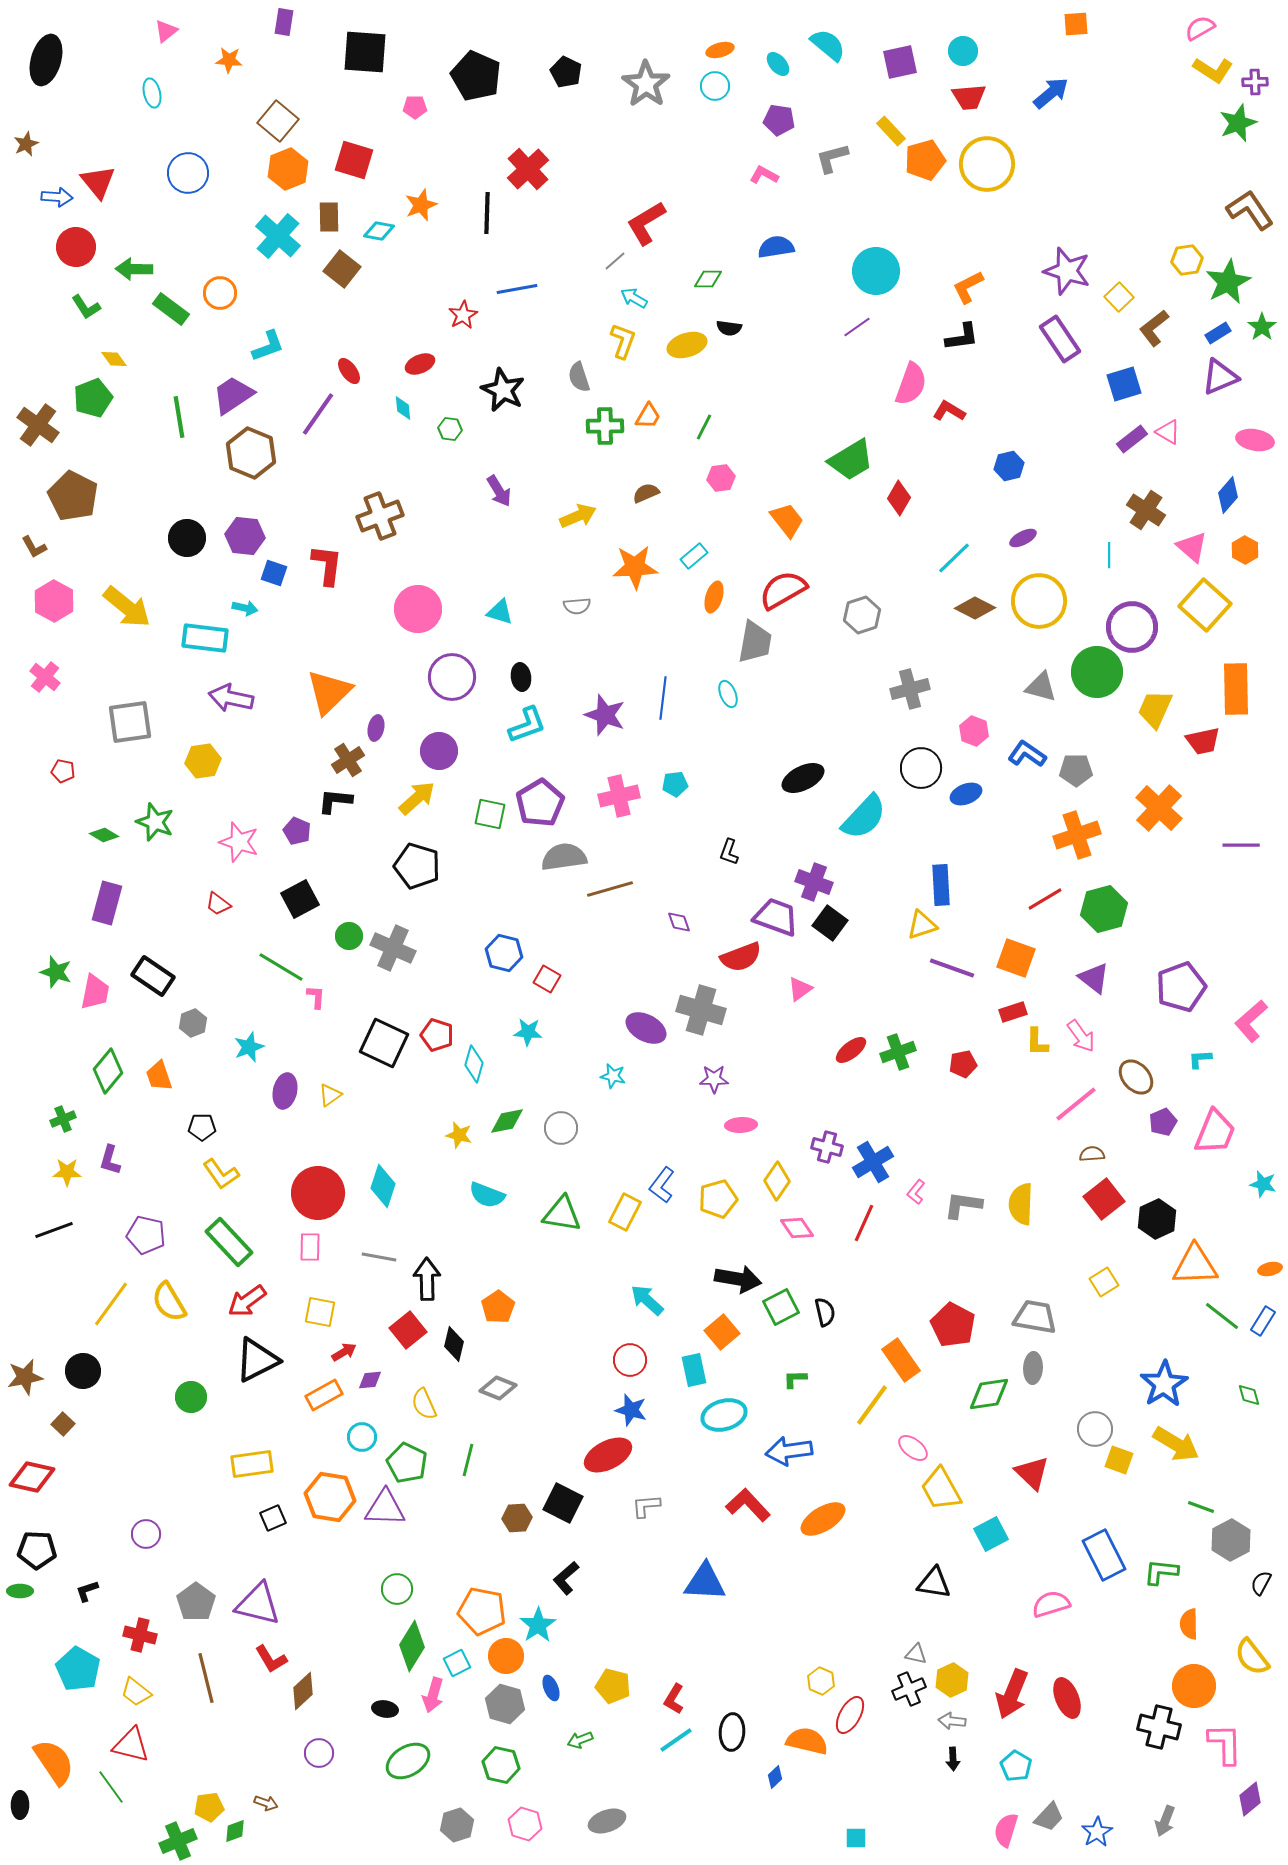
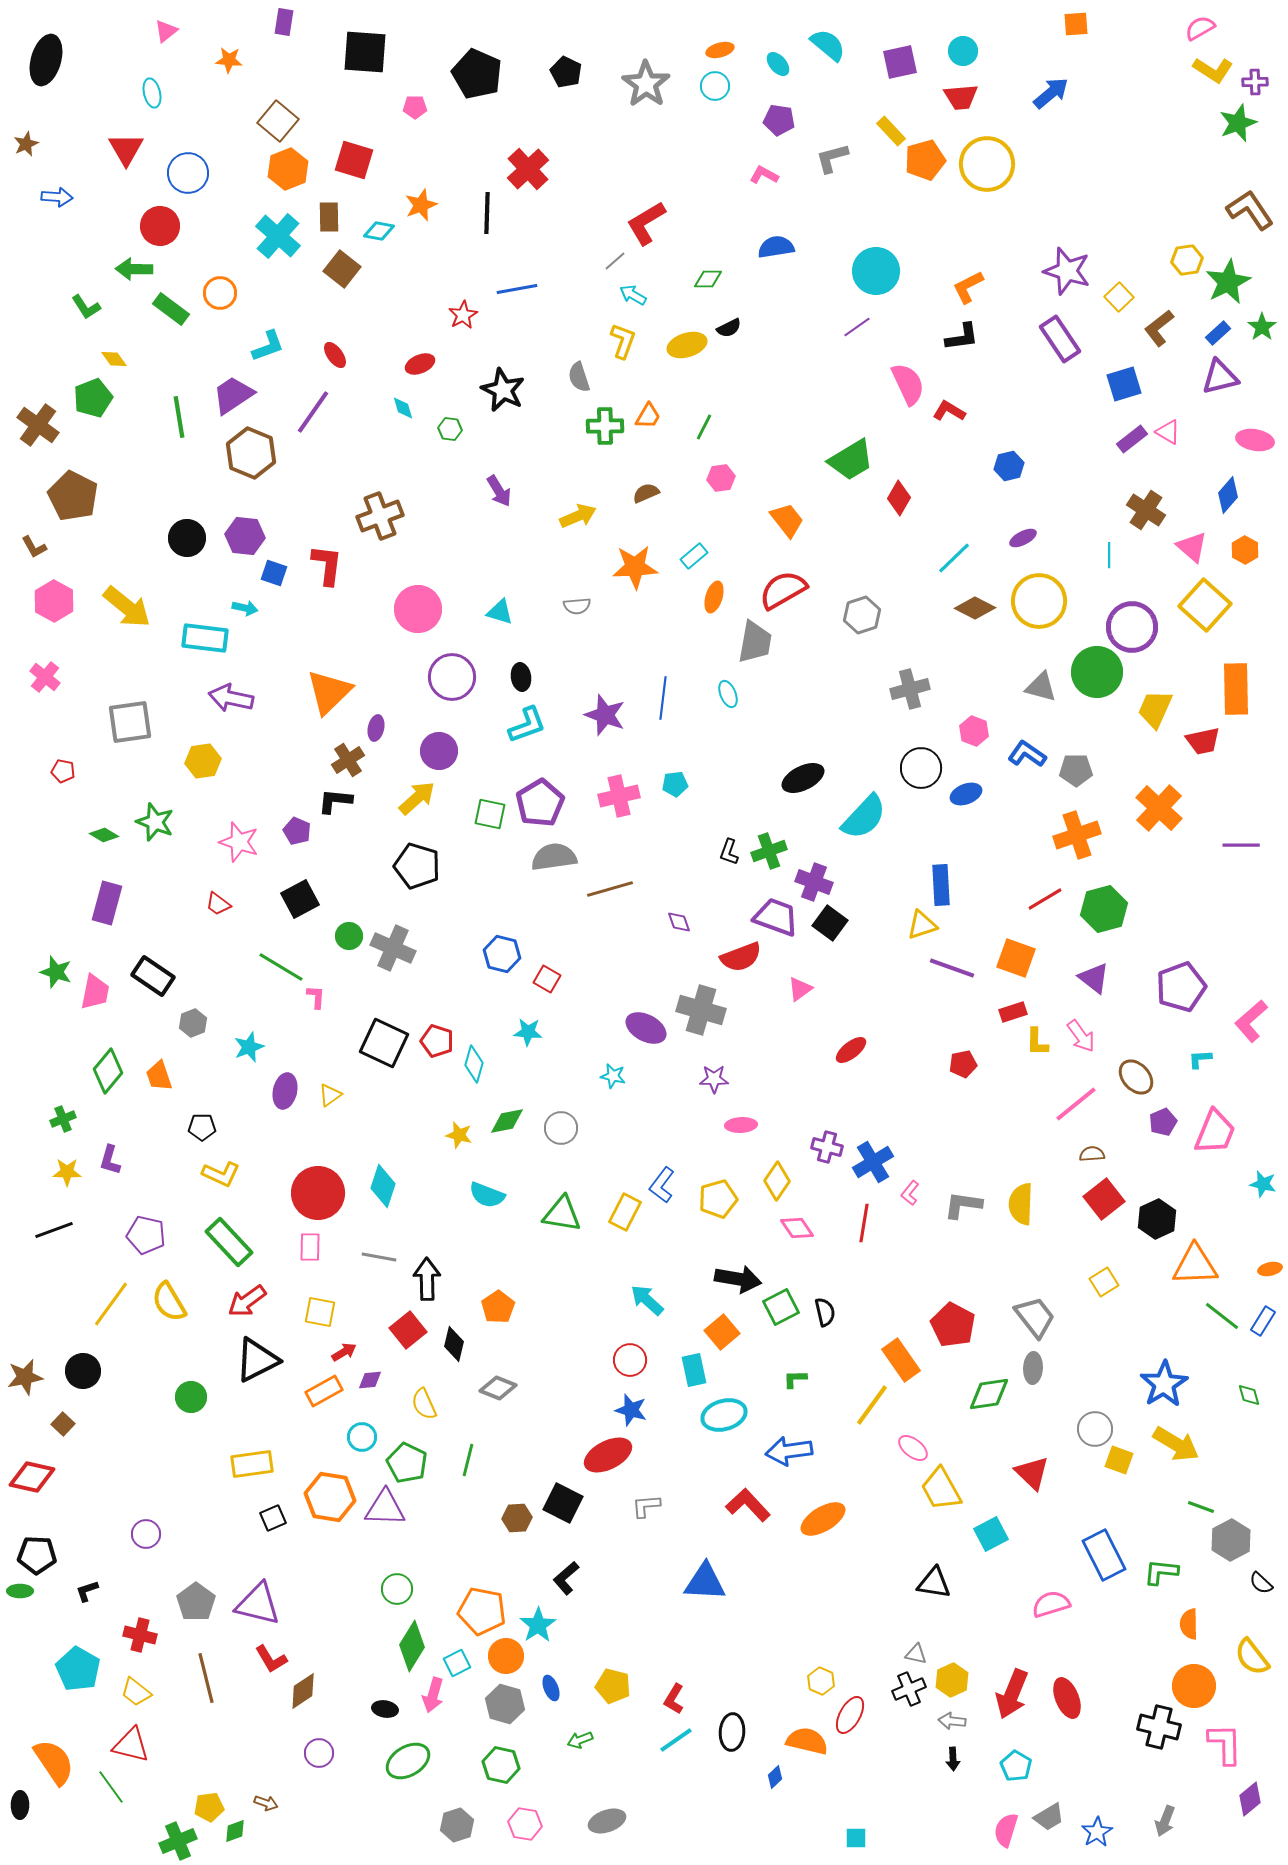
black pentagon at (476, 76): moved 1 px right, 2 px up
red trapezoid at (969, 97): moved 8 px left
red triangle at (98, 182): moved 28 px right, 33 px up; rotated 9 degrees clockwise
red circle at (76, 247): moved 84 px right, 21 px up
cyan arrow at (634, 298): moved 1 px left, 3 px up
black semicircle at (729, 328): rotated 35 degrees counterclockwise
brown L-shape at (1154, 328): moved 5 px right
blue rectangle at (1218, 333): rotated 10 degrees counterclockwise
red ellipse at (349, 371): moved 14 px left, 16 px up
purple triangle at (1220, 377): rotated 9 degrees clockwise
pink semicircle at (911, 384): moved 3 px left; rotated 45 degrees counterclockwise
cyan diamond at (403, 408): rotated 10 degrees counterclockwise
purple line at (318, 414): moved 5 px left, 2 px up
gray semicircle at (564, 857): moved 10 px left
blue hexagon at (504, 953): moved 2 px left, 1 px down
red pentagon at (437, 1035): moved 6 px down
green cross at (898, 1052): moved 129 px left, 201 px up
yellow L-shape at (221, 1174): rotated 30 degrees counterclockwise
pink L-shape at (916, 1192): moved 6 px left, 1 px down
red line at (864, 1223): rotated 15 degrees counterclockwise
gray trapezoid at (1035, 1317): rotated 42 degrees clockwise
orange rectangle at (324, 1395): moved 4 px up
black pentagon at (37, 1550): moved 5 px down
black semicircle at (1261, 1583): rotated 75 degrees counterclockwise
brown diamond at (303, 1691): rotated 9 degrees clockwise
gray trapezoid at (1049, 1817): rotated 16 degrees clockwise
pink hexagon at (525, 1824): rotated 8 degrees counterclockwise
